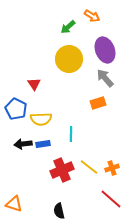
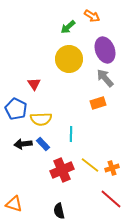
blue rectangle: rotated 56 degrees clockwise
yellow line: moved 1 px right, 2 px up
